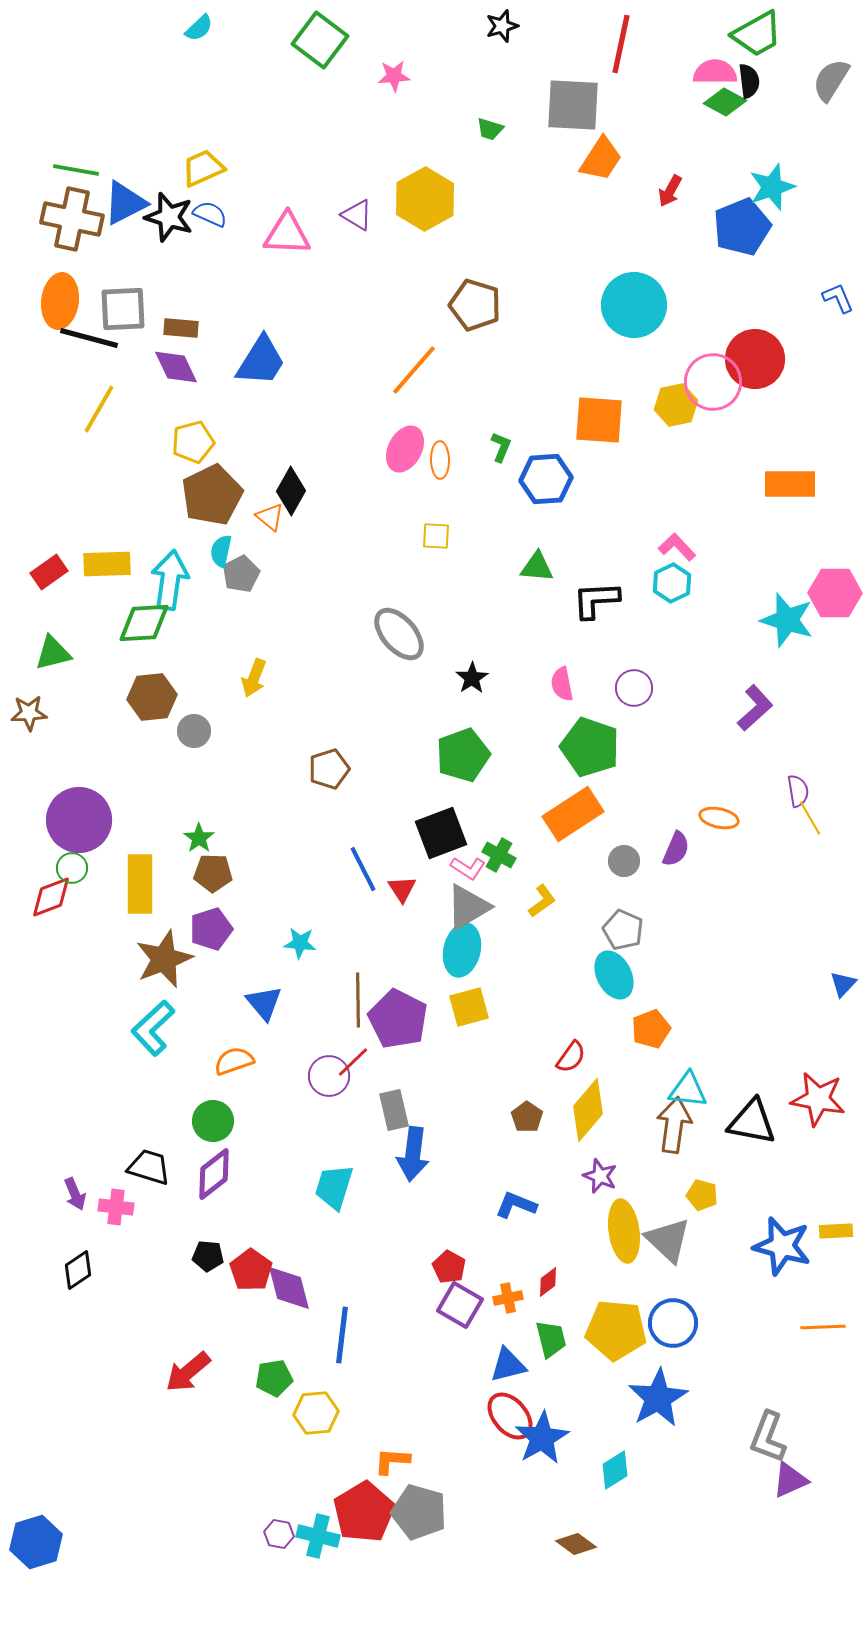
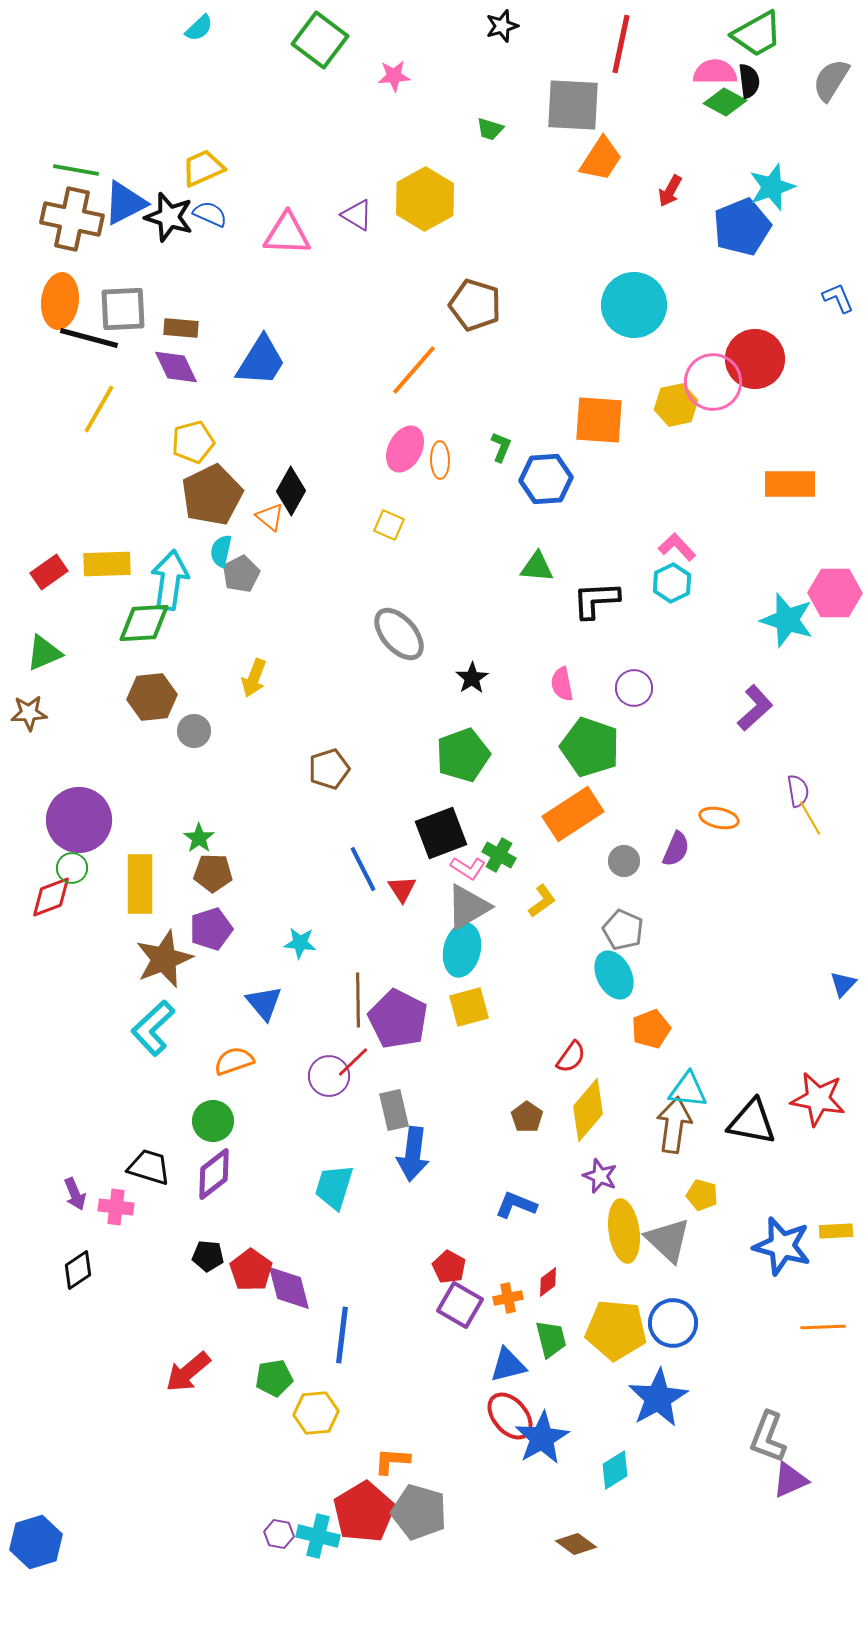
yellow square at (436, 536): moved 47 px left, 11 px up; rotated 20 degrees clockwise
green triangle at (53, 653): moved 9 px left; rotated 9 degrees counterclockwise
